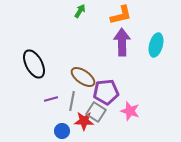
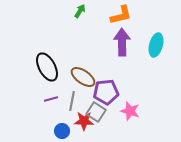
black ellipse: moved 13 px right, 3 px down
